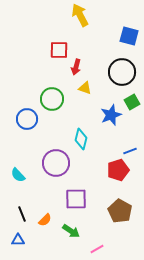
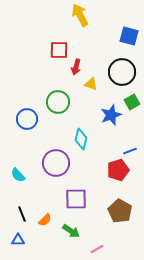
yellow triangle: moved 6 px right, 4 px up
green circle: moved 6 px right, 3 px down
